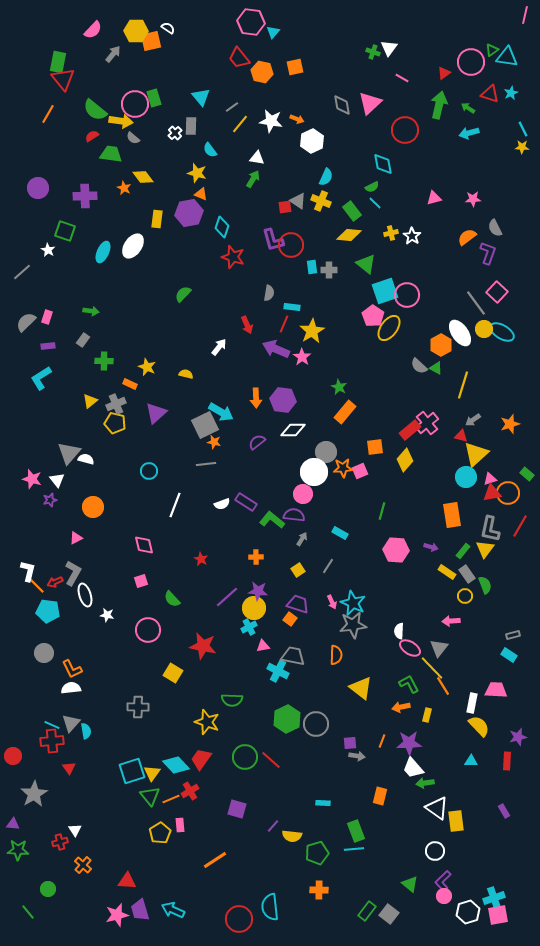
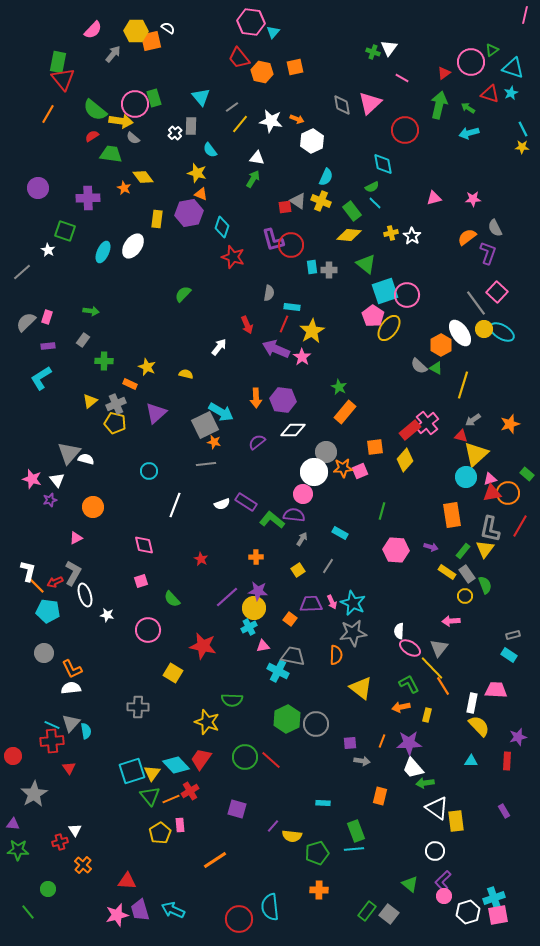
cyan triangle at (507, 57): moved 6 px right, 11 px down; rotated 10 degrees clockwise
purple cross at (85, 196): moved 3 px right, 2 px down
purple trapezoid at (298, 604): moved 13 px right; rotated 20 degrees counterclockwise
gray star at (353, 625): moved 8 px down
gray arrow at (357, 756): moved 5 px right, 5 px down
